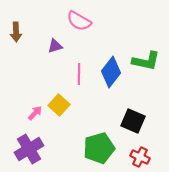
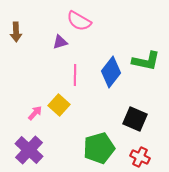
purple triangle: moved 5 px right, 4 px up
pink line: moved 4 px left, 1 px down
black square: moved 2 px right, 2 px up
purple cross: moved 1 px down; rotated 16 degrees counterclockwise
